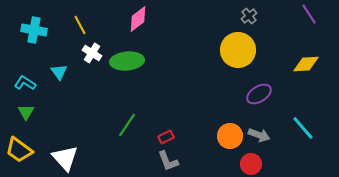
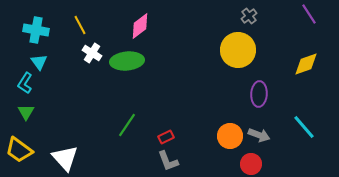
pink diamond: moved 2 px right, 7 px down
cyan cross: moved 2 px right
yellow diamond: rotated 16 degrees counterclockwise
cyan triangle: moved 20 px left, 10 px up
cyan L-shape: rotated 90 degrees counterclockwise
purple ellipse: rotated 55 degrees counterclockwise
cyan line: moved 1 px right, 1 px up
